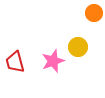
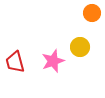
orange circle: moved 2 px left
yellow circle: moved 2 px right
